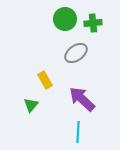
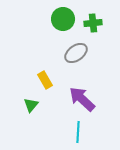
green circle: moved 2 px left
